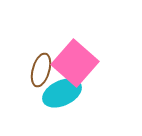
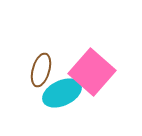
pink square: moved 17 px right, 9 px down
